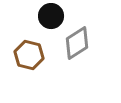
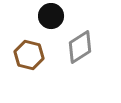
gray diamond: moved 3 px right, 4 px down
